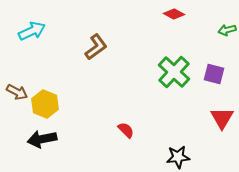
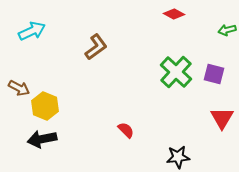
green cross: moved 2 px right
brown arrow: moved 2 px right, 4 px up
yellow hexagon: moved 2 px down
